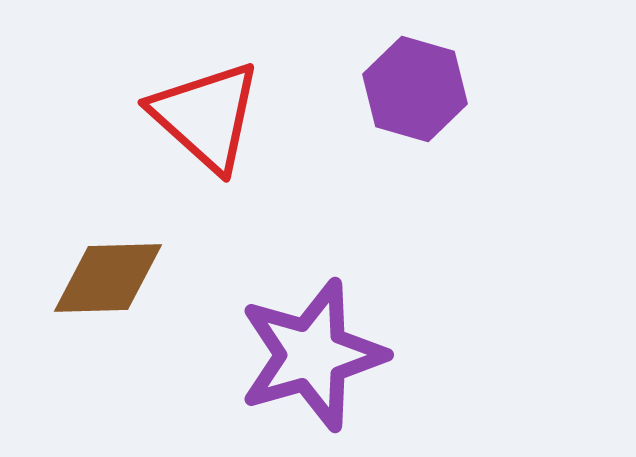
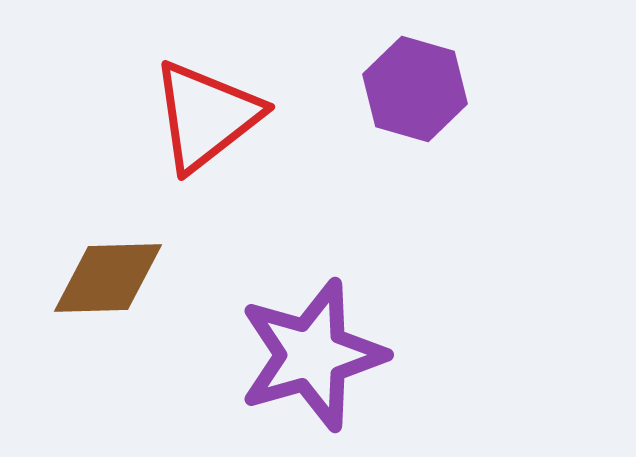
red triangle: rotated 40 degrees clockwise
